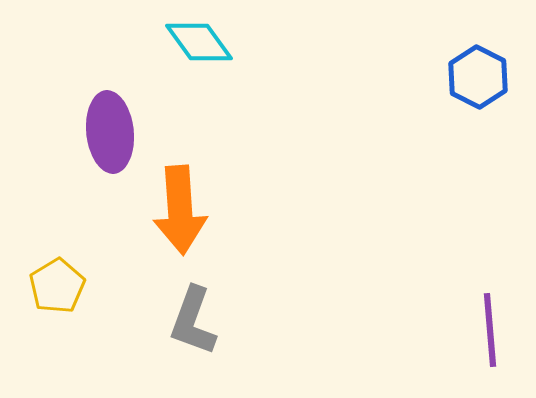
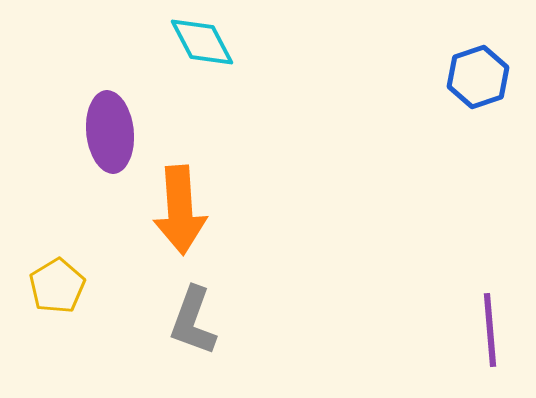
cyan diamond: moved 3 px right; rotated 8 degrees clockwise
blue hexagon: rotated 14 degrees clockwise
